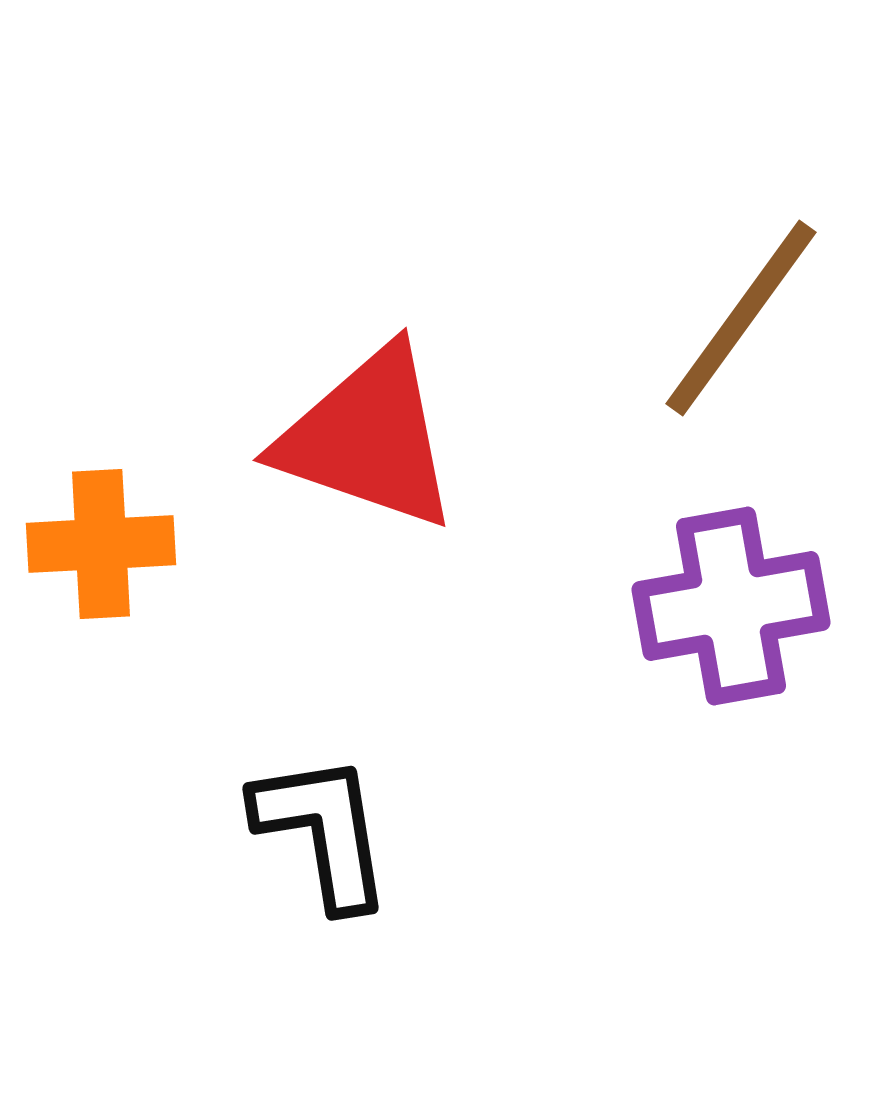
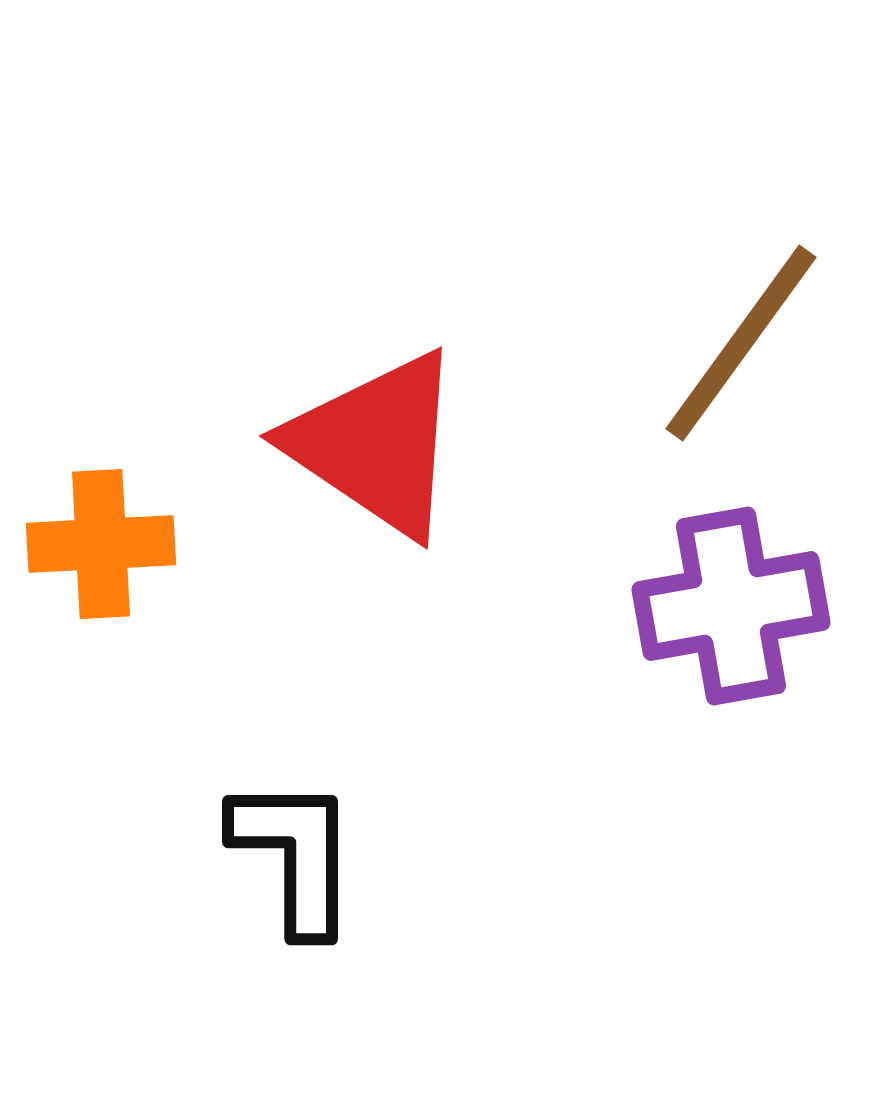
brown line: moved 25 px down
red triangle: moved 8 px right, 6 px down; rotated 15 degrees clockwise
black L-shape: moved 28 px left, 24 px down; rotated 9 degrees clockwise
